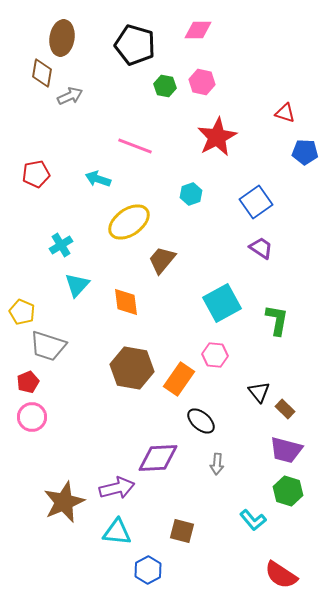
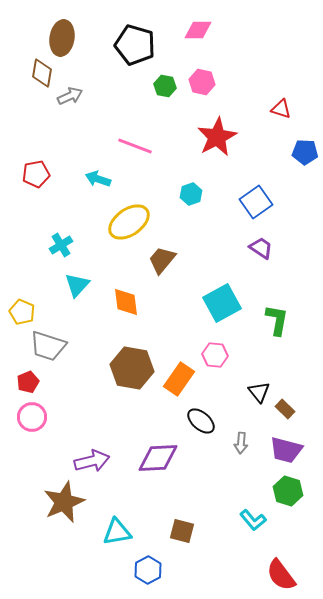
red triangle at (285, 113): moved 4 px left, 4 px up
gray arrow at (217, 464): moved 24 px right, 21 px up
purple arrow at (117, 488): moved 25 px left, 27 px up
cyan triangle at (117, 532): rotated 16 degrees counterclockwise
red semicircle at (281, 575): rotated 20 degrees clockwise
